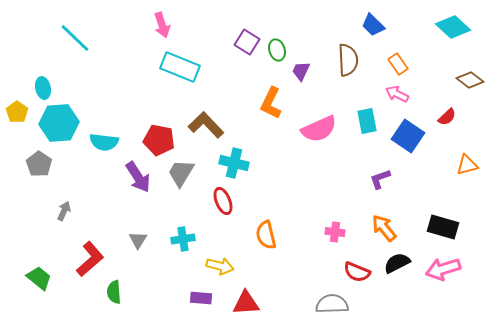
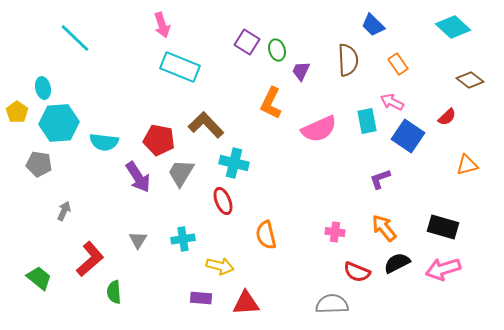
pink arrow at (397, 94): moved 5 px left, 8 px down
gray pentagon at (39, 164): rotated 25 degrees counterclockwise
